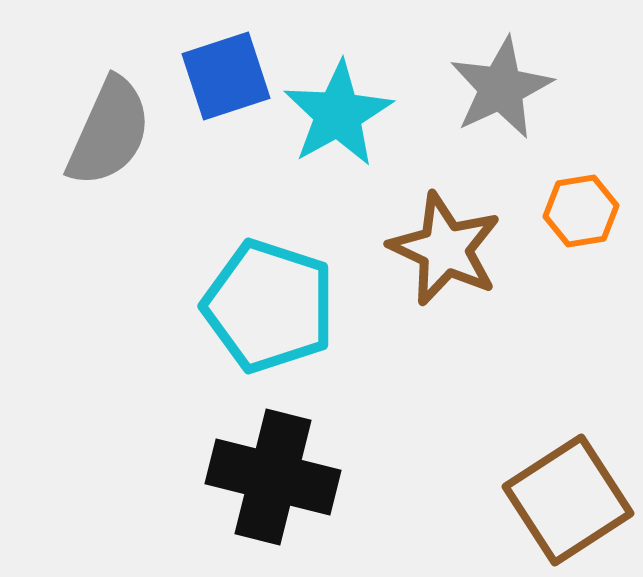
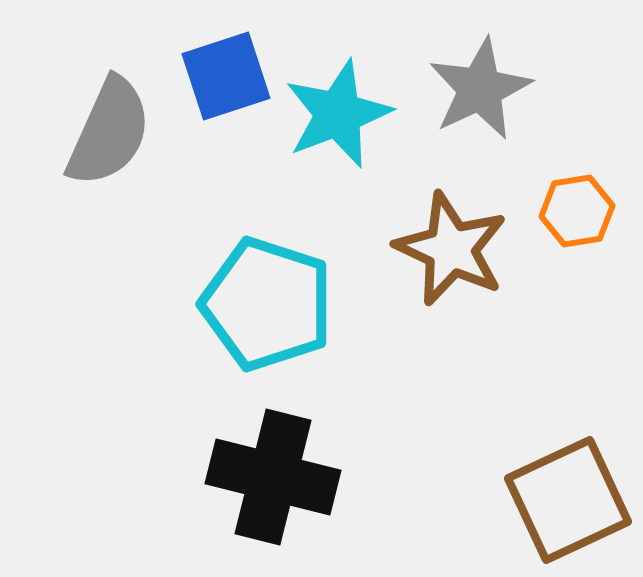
gray star: moved 21 px left, 1 px down
cyan star: rotated 8 degrees clockwise
orange hexagon: moved 4 px left
brown star: moved 6 px right
cyan pentagon: moved 2 px left, 2 px up
brown square: rotated 8 degrees clockwise
